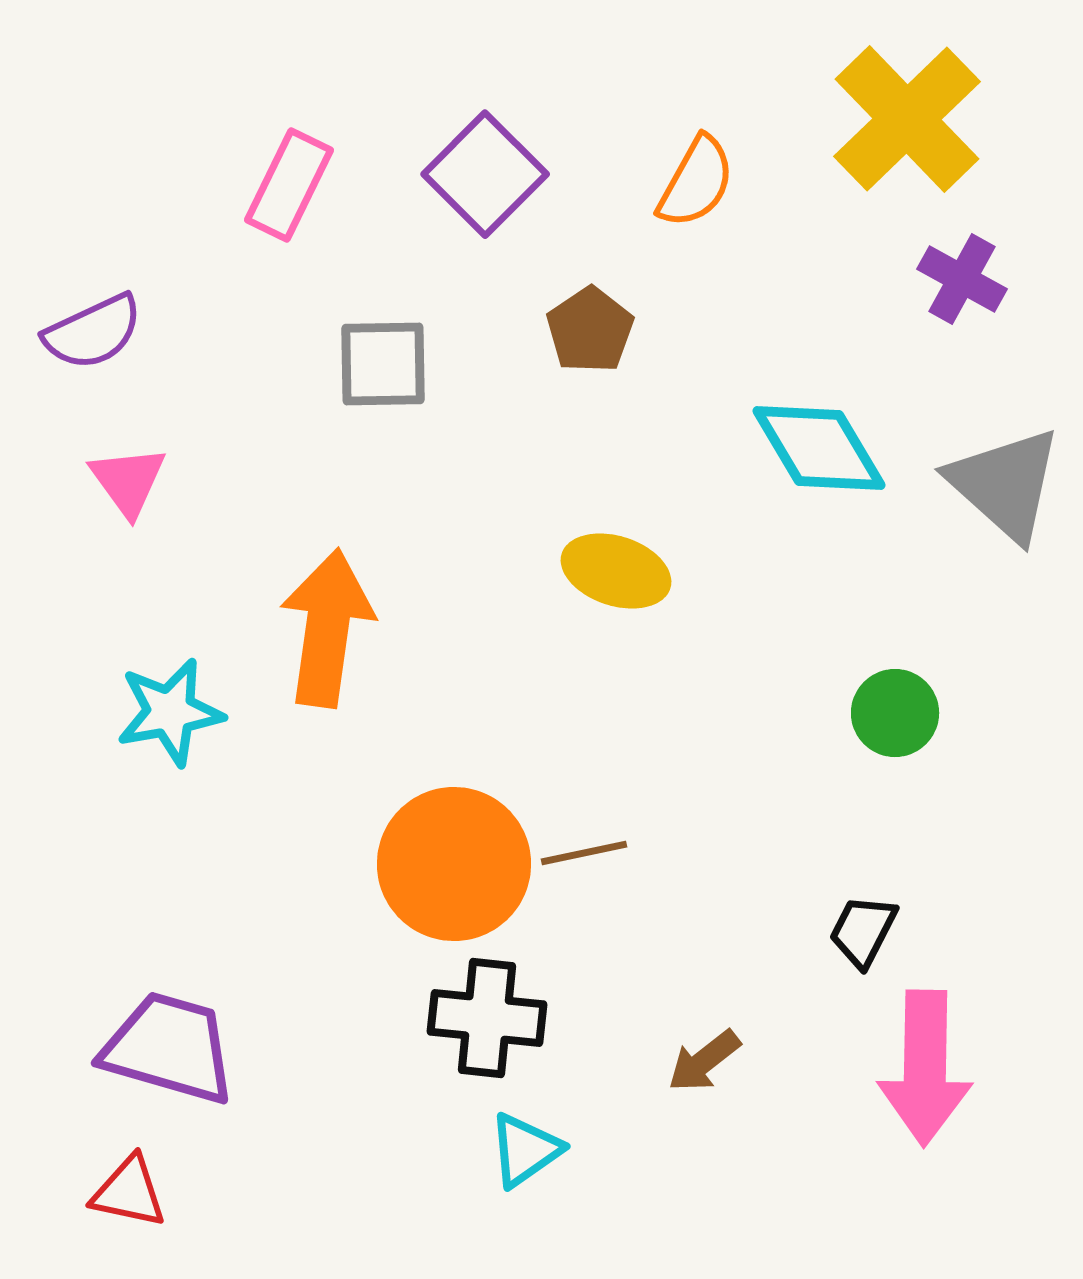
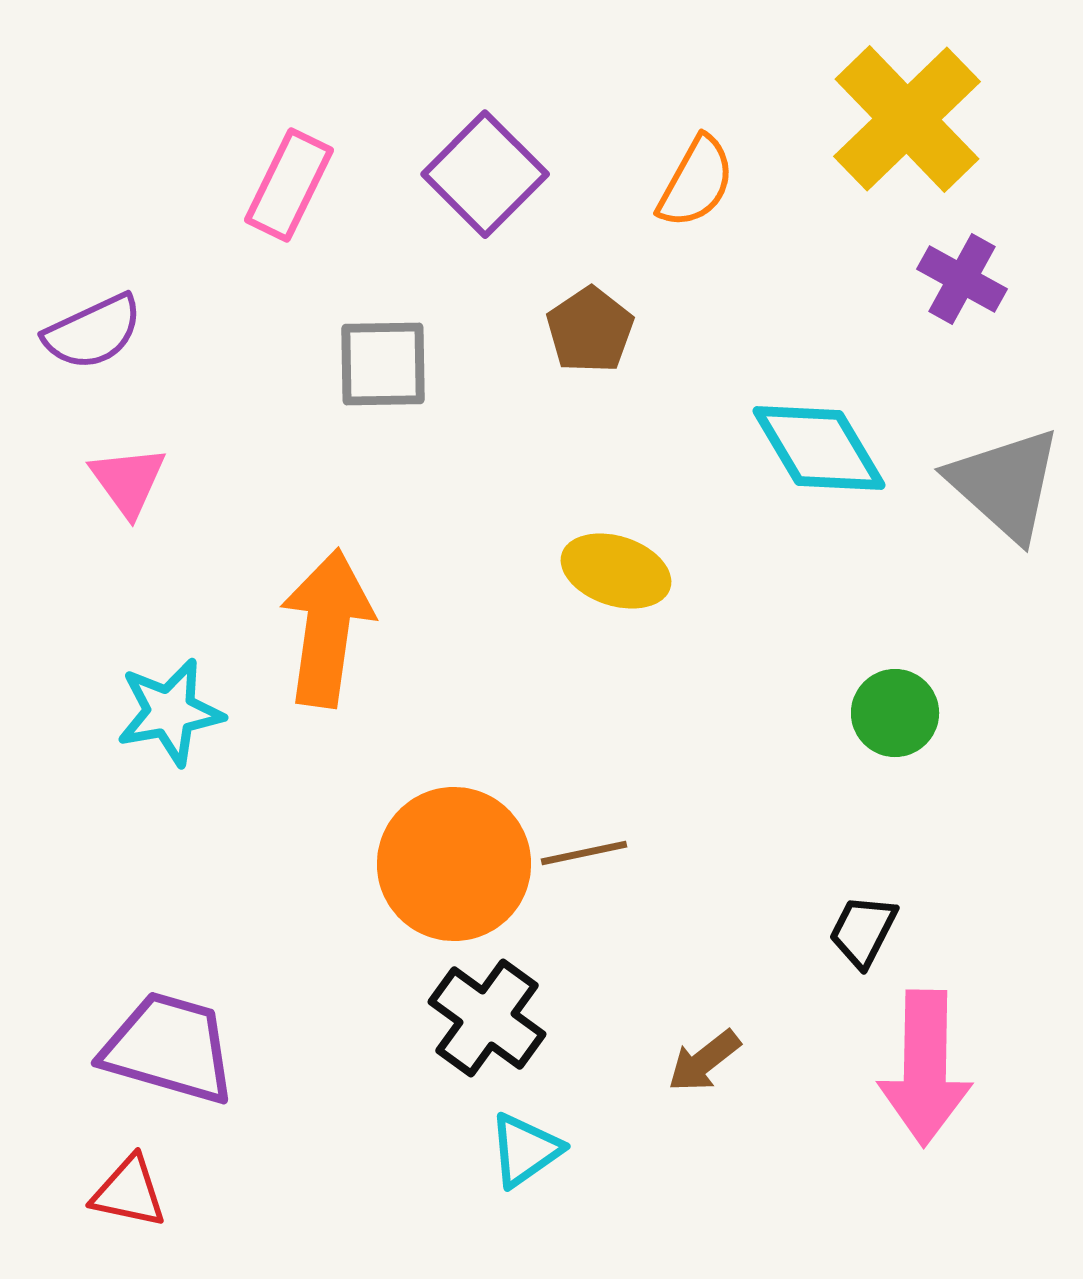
black cross: rotated 30 degrees clockwise
